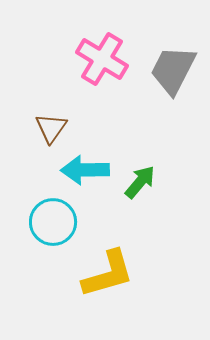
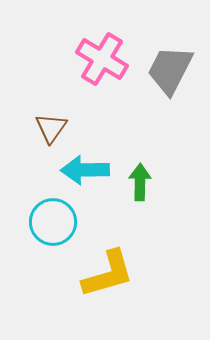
gray trapezoid: moved 3 px left
green arrow: rotated 39 degrees counterclockwise
